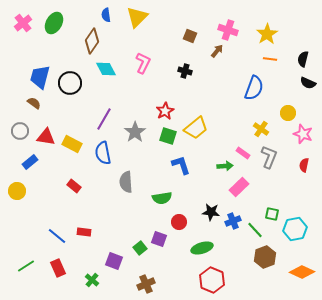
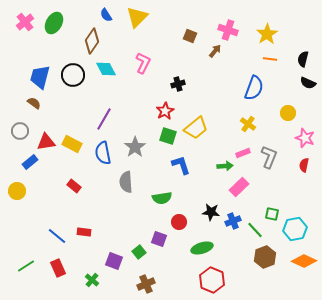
blue semicircle at (106, 15): rotated 24 degrees counterclockwise
pink cross at (23, 23): moved 2 px right, 1 px up
brown arrow at (217, 51): moved 2 px left
black cross at (185, 71): moved 7 px left, 13 px down; rotated 32 degrees counterclockwise
black circle at (70, 83): moved 3 px right, 8 px up
yellow cross at (261, 129): moved 13 px left, 5 px up
gray star at (135, 132): moved 15 px down
pink star at (303, 134): moved 2 px right, 4 px down
red triangle at (46, 137): moved 5 px down; rotated 18 degrees counterclockwise
pink rectangle at (243, 153): rotated 56 degrees counterclockwise
green square at (140, 248): moved 1 px left, 4 px down
orange diamond at (302, 272): moved 2 px right, 11 px up
